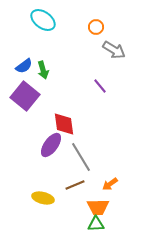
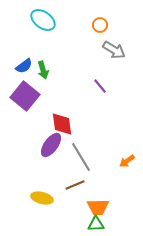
orange circle: moved 4 px right, 2 px up
red diamond: moved 2 px left
orange arrow: moved 17 px right, 23 px up
yellow ellipse: moved 1 px left
